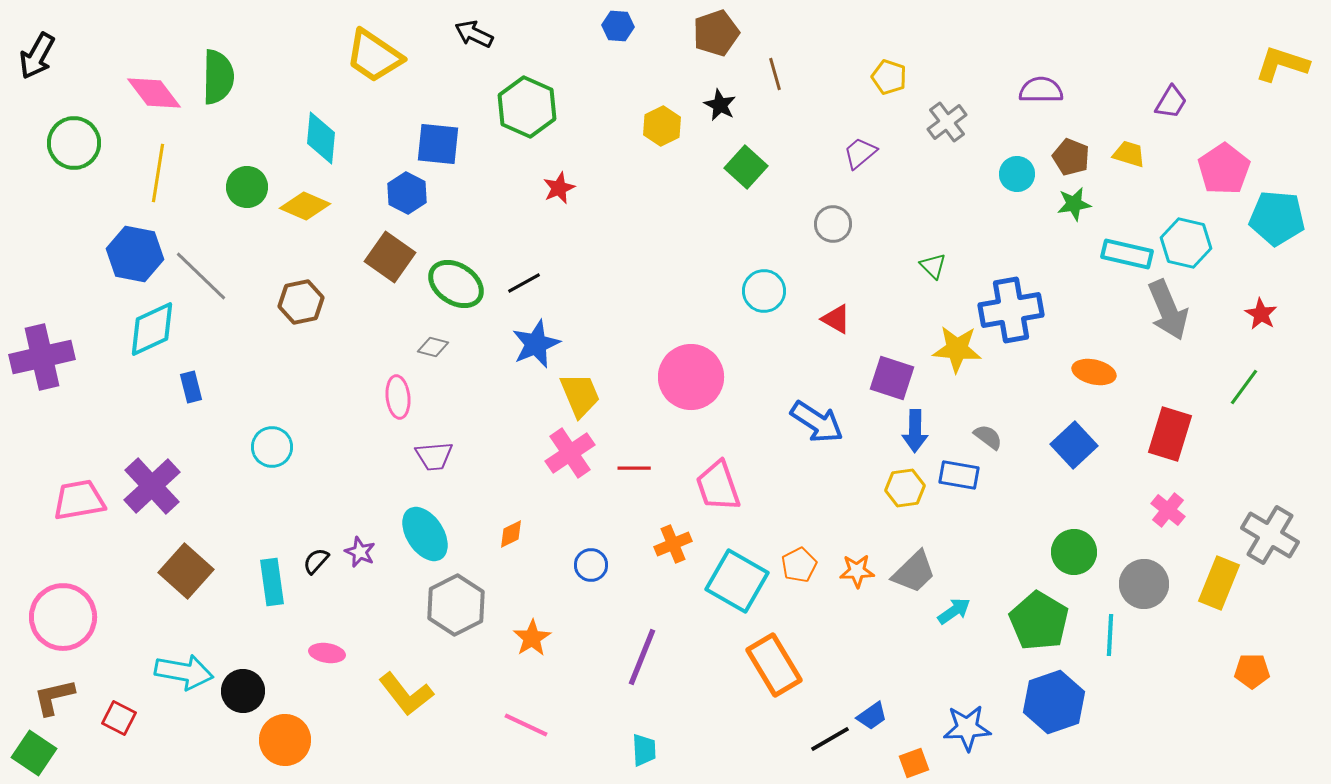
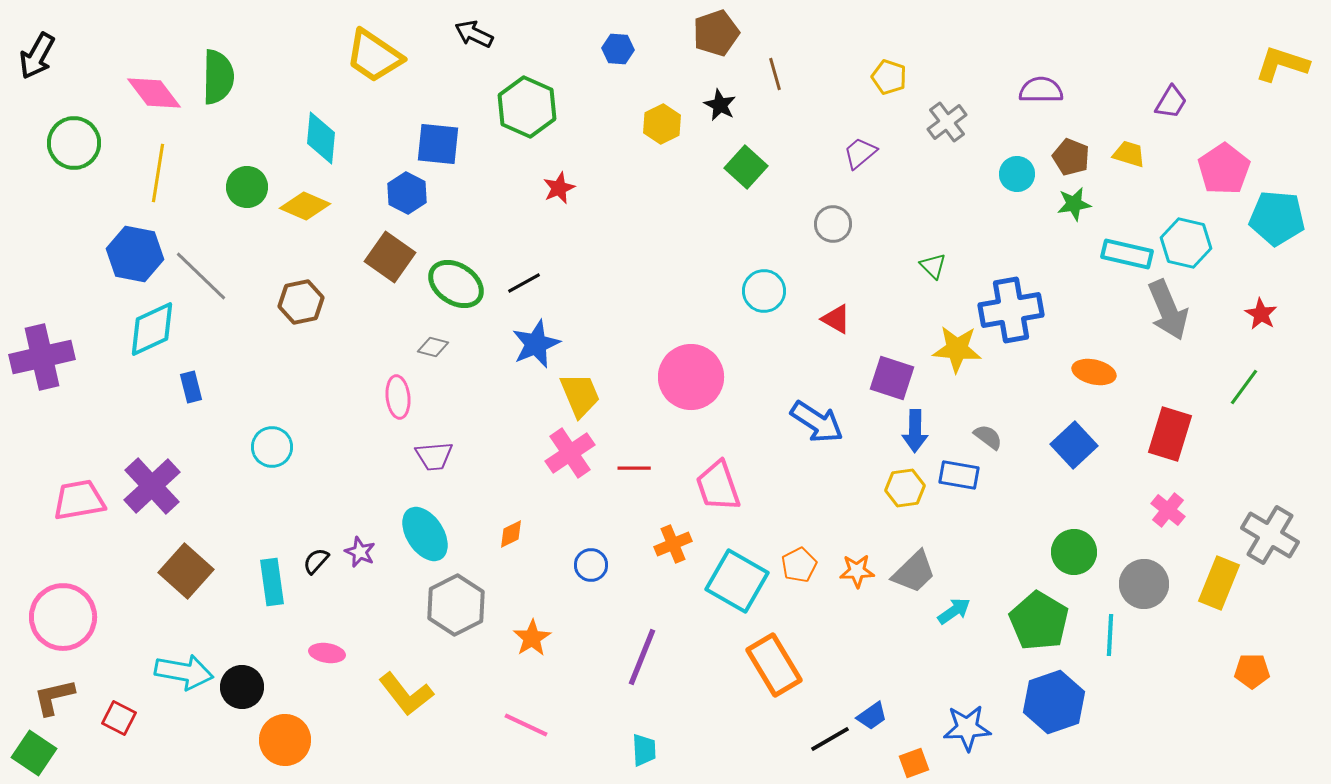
blue hexagon at (618, 26): moved 23 px down
yellow hexagon at (662, 126): moved 2 px up
black circle at (243, 691): moved 1 px left, 4 px up
